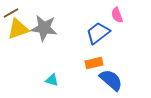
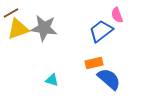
blue trapezoid: moved 3 px right, 2 px up
blue semicircle: moved 2 px left, 1 px up
